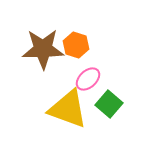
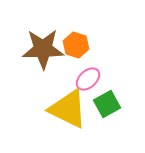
green square: moved 2 px left; rotated 20 degrees clockwise
yellow triangle: rotated 6 degrees clockwise
